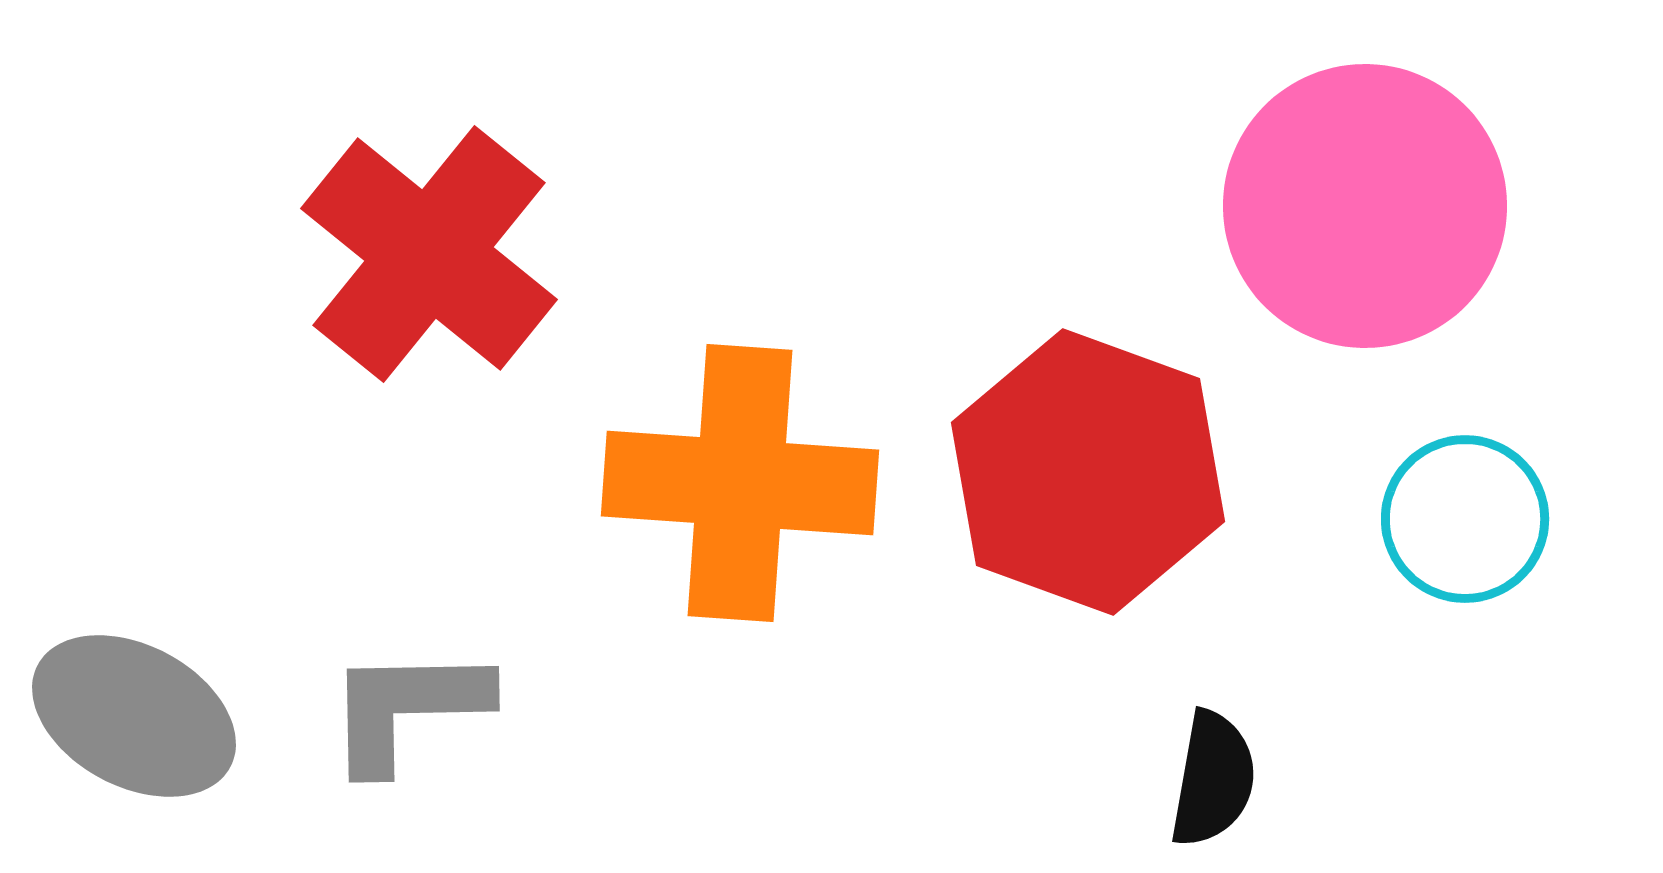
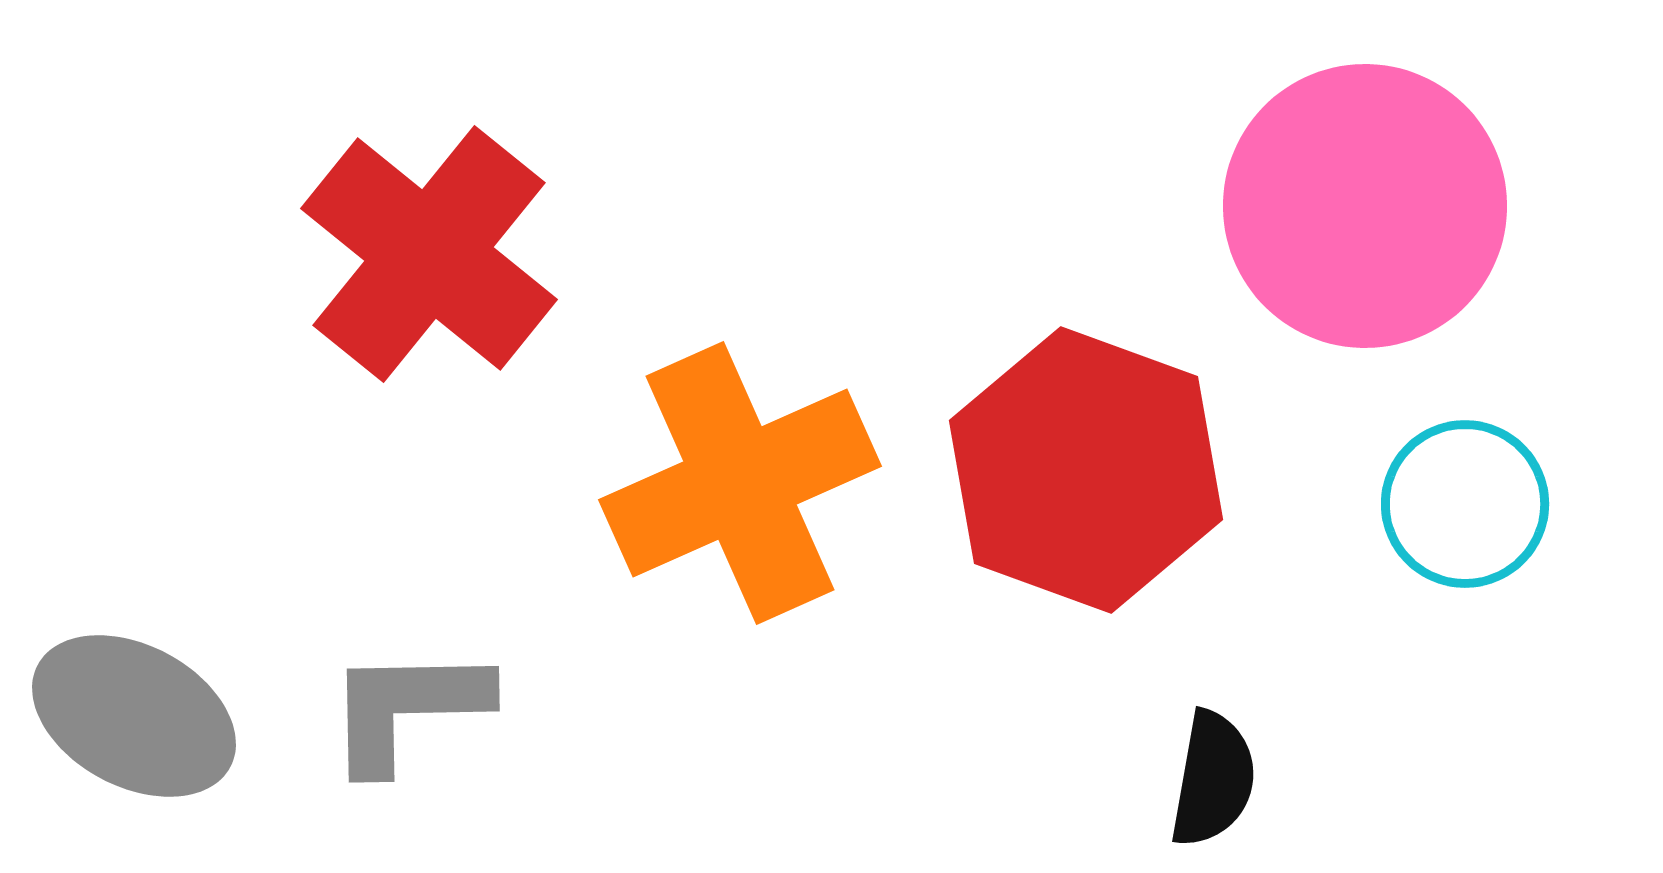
red hexagon: moved 2 px left, 2 px up
orange cross: rotated 28 degrees counterclockwise
cyan circle: moved 15 px up
